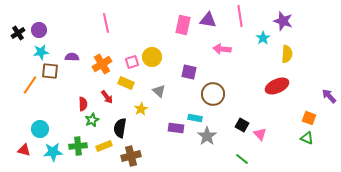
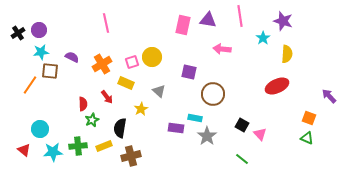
purple semicircle at (72, 57): rotated 24 degrees clockwise
red triangle at (24, 150): rotated 24 degrees clockwise
